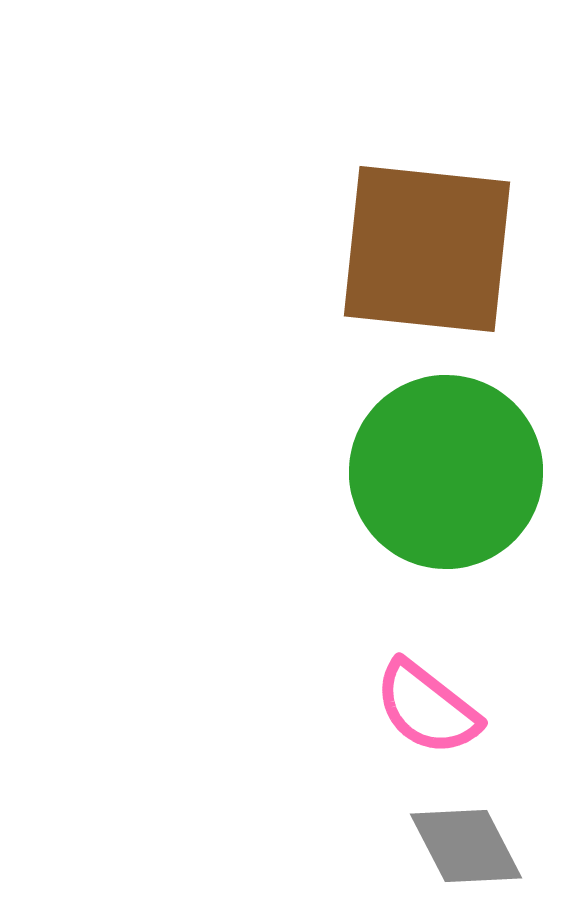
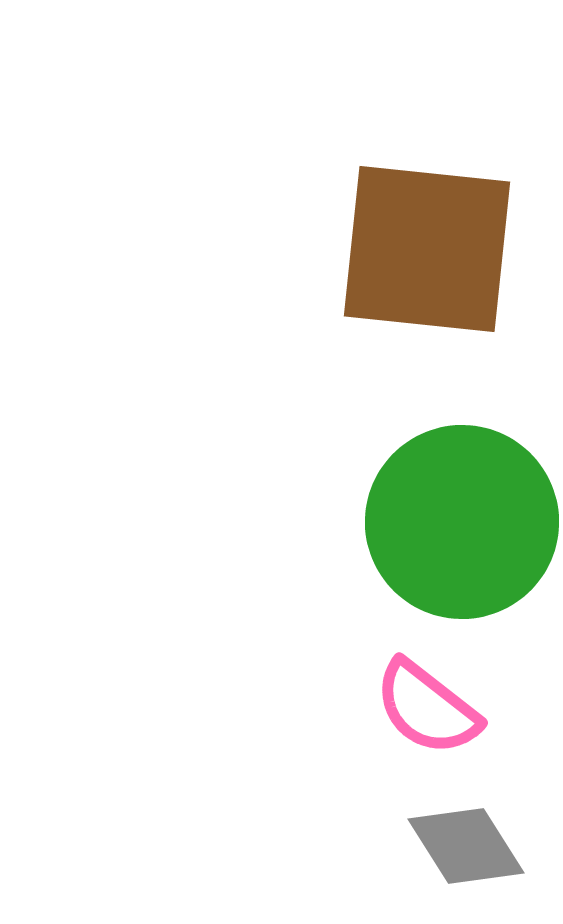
green circle: moved 16 px right, 50 px down
gray diamond: rotated 5 degrees counterclockwise
